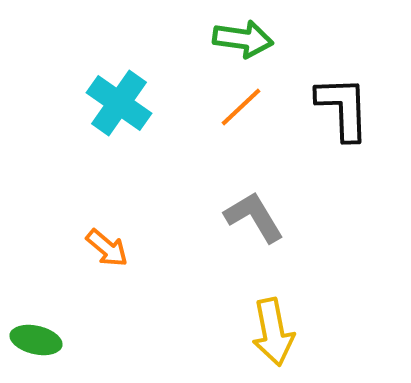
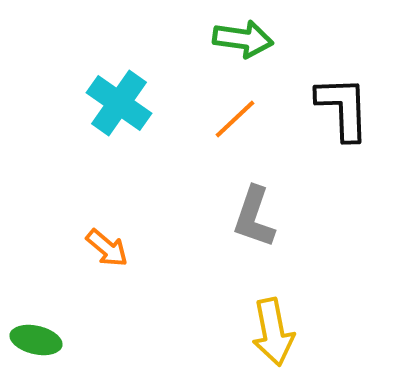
orange line: moved 6 px left, 12 px down
gray L-shape: rotated 130 degrees counterclockwise
